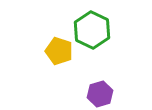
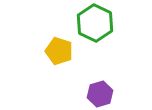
green hexagon: moved 3 px right, 7 px up
